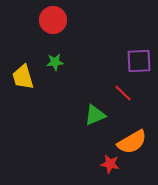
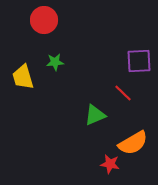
red circle: moved 9 px left
orange semicircle: moved 1 px right, 1 px down
